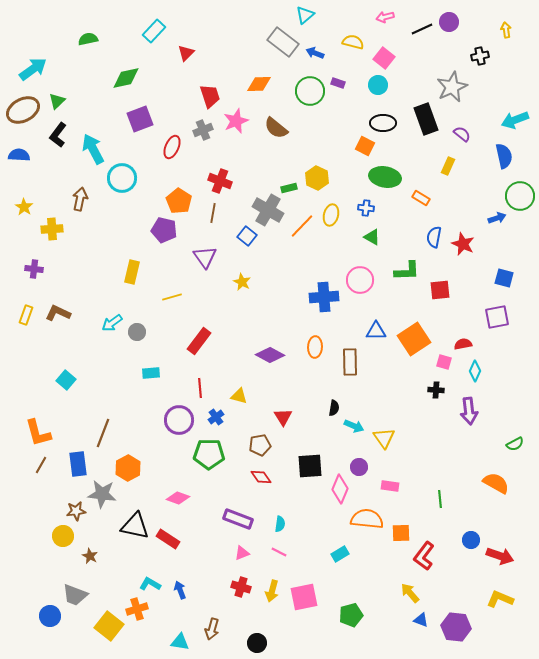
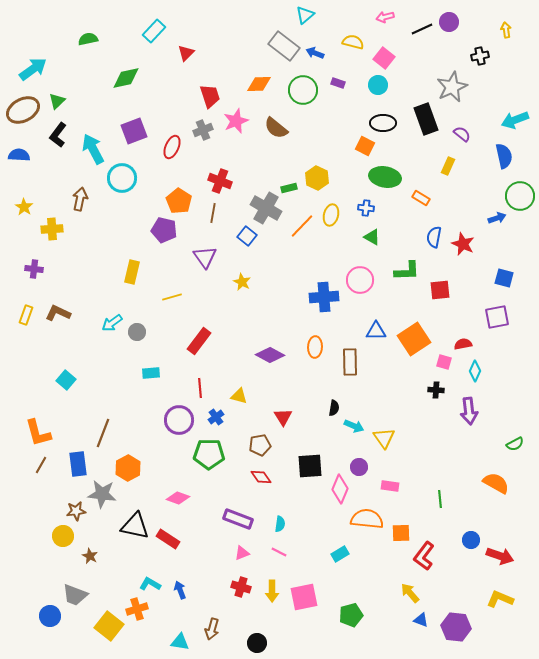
gray rectangle at (283, 42): moved 1 px right, 4 px down
green circle at (310, 91): moved 7 px left, 1 px up
purple square at (140, 119): moved 6 px left, 12 px down
gray cross at (268, 210): moved 2 px left, 2 px up
yellow arrow at (272, 591): rotated 15 degrees counterclockwise
